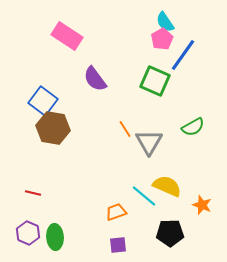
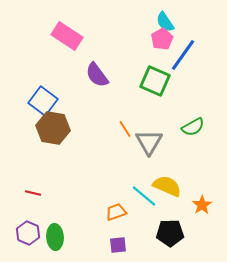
purple semicircle: moved 2 px right, 4 px up
orange star: rotated 18 degrees clockwise
